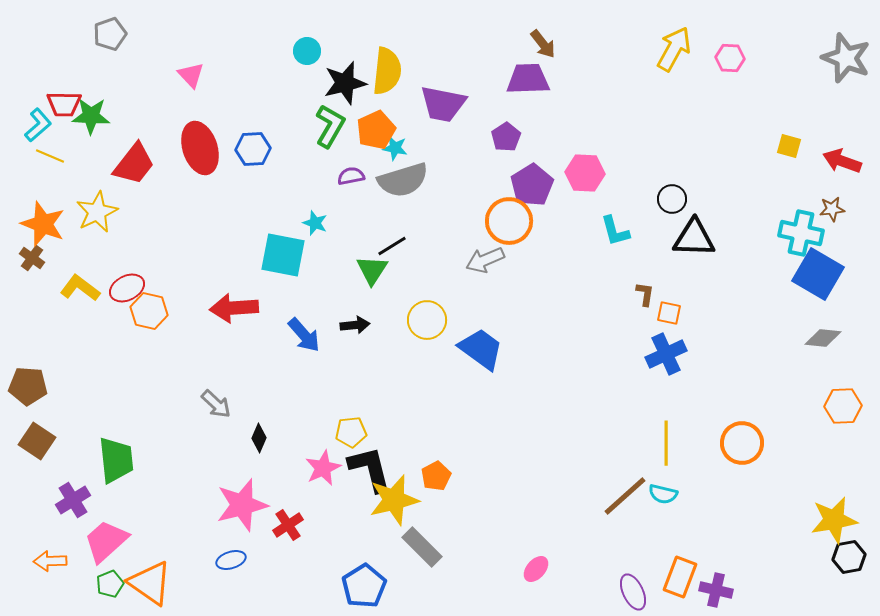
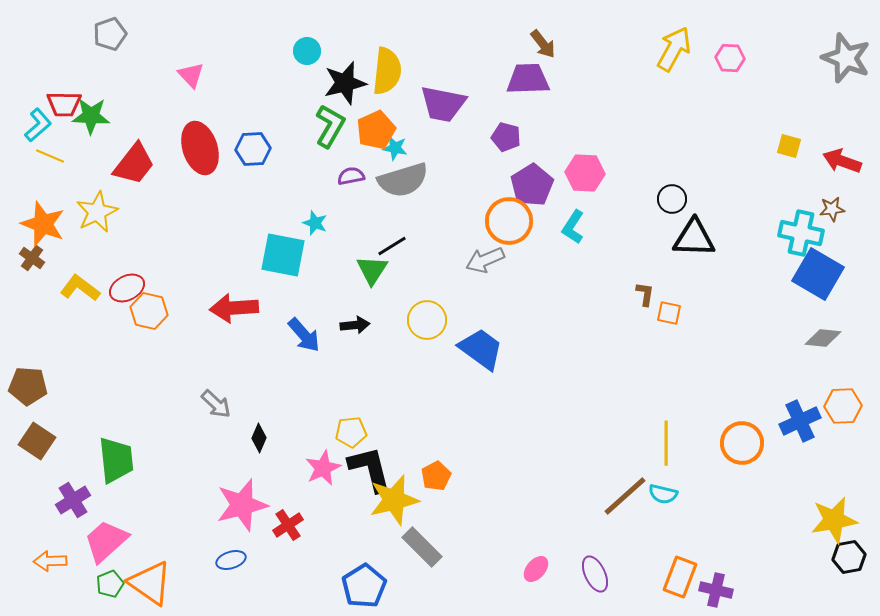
purple pentagon at (506, 137): rotated 24 degrees counterclockwise
cyan L-shape at (615, 231): moved 42 px left, 4 px up; rotated 48 degrees clockwise
blue cross at (666, 354): moved 134 px right, 67 px down
purple ellipse at (633, 592): moved 38 px left, 18 px up
